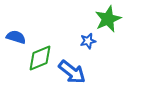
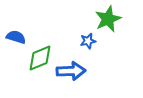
blue arrow: moved 1 px left, 1 px up; rotated 40 degrees counterclockwise
